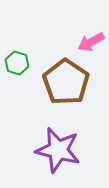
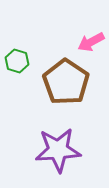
green hexagon: moved 2 px up
purple star: rotated 18 degrees counterclockwise
